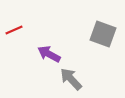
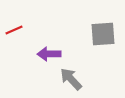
gray square: rotated 24 degrees counterclockwise
purple arrow: rotated 30 degrees counterclockwise
